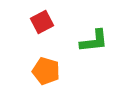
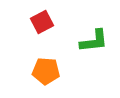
orange pentagon: rotated 12 degrees counterclockwise
